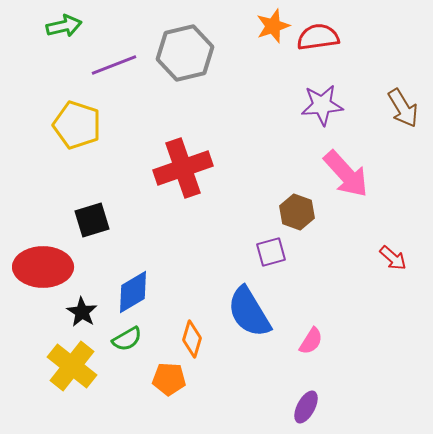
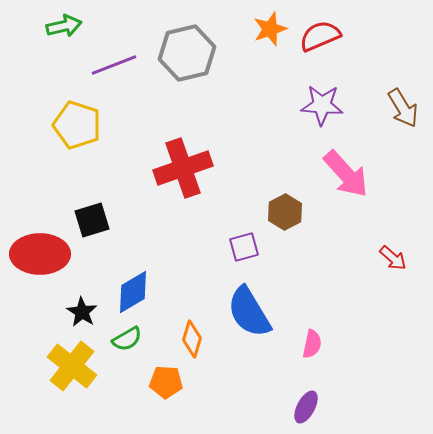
orange star: moved 3 px left, 3 px down
red semicircle: moved 2 px right, 1 px up; rotated 15 degrees counterclockwise
gray hexagon: moved 2 px right
purple star: rotated 9 degrees clockwise
brown hexagon: moved 12 px left; rotated 12 degrees clockwise
purple square: moved 27 px left, 5 px up
red ellipse: moved 3 px left, 13 px up
pink semicircle: moved 1 px right, 3 px down; rotated 20 degrees counterclockwise
orange pentagon: moved 3 px left, 3 px down
